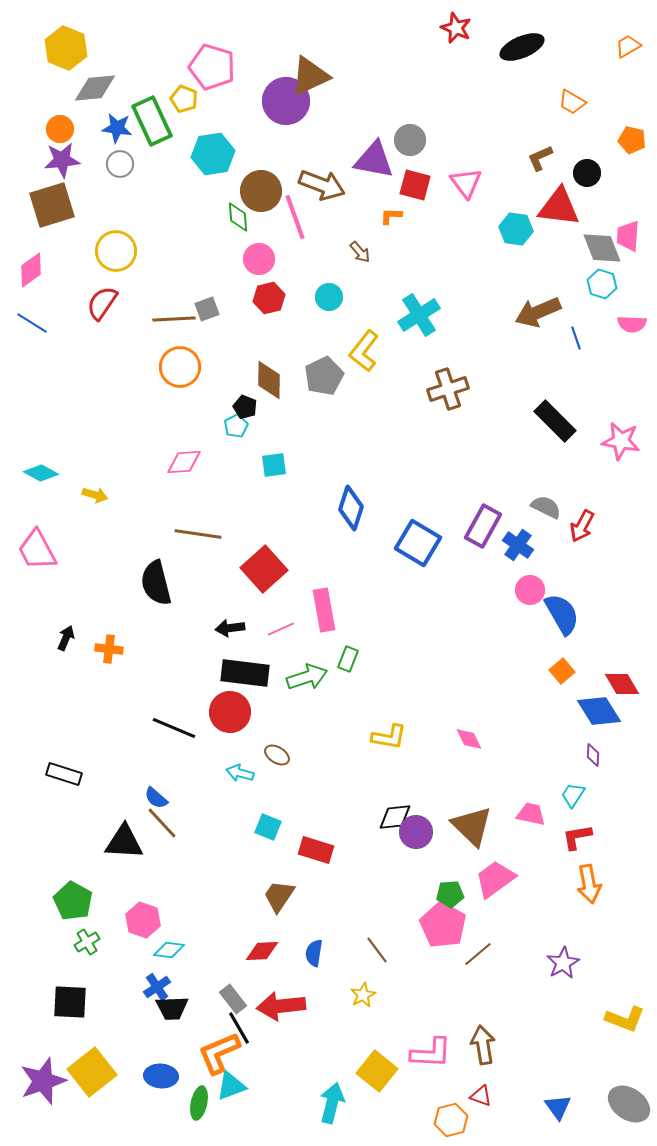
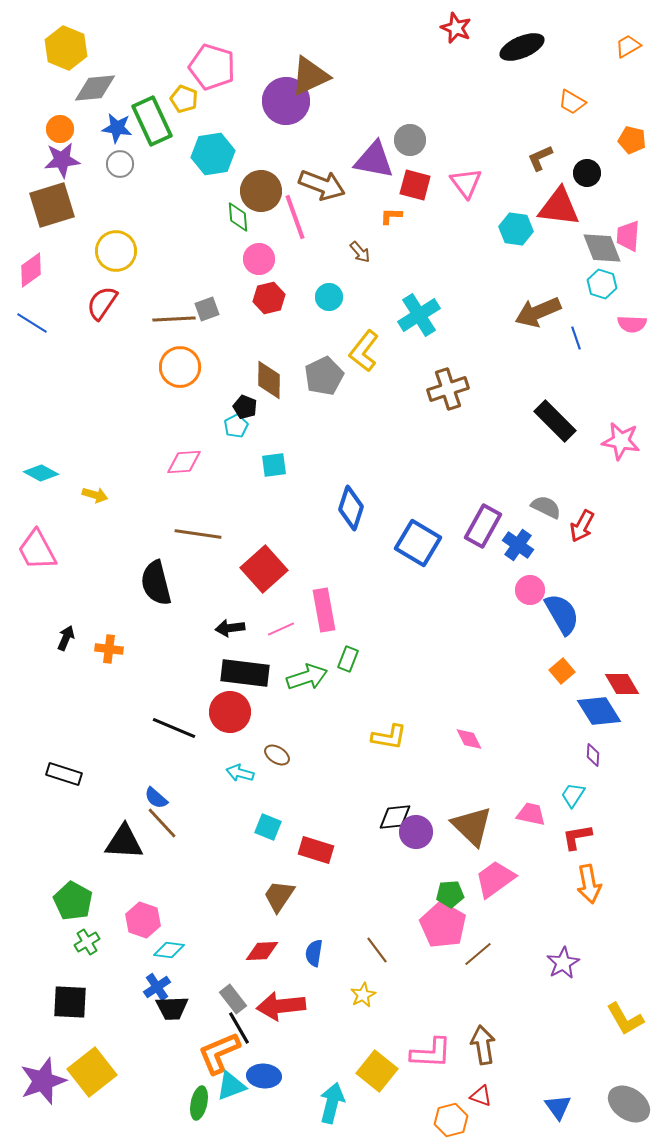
yellow L-shape at (625, 1019): rotated 39 degrees clockwise
blue ellipse at (161, 1076): moved 103 px right
